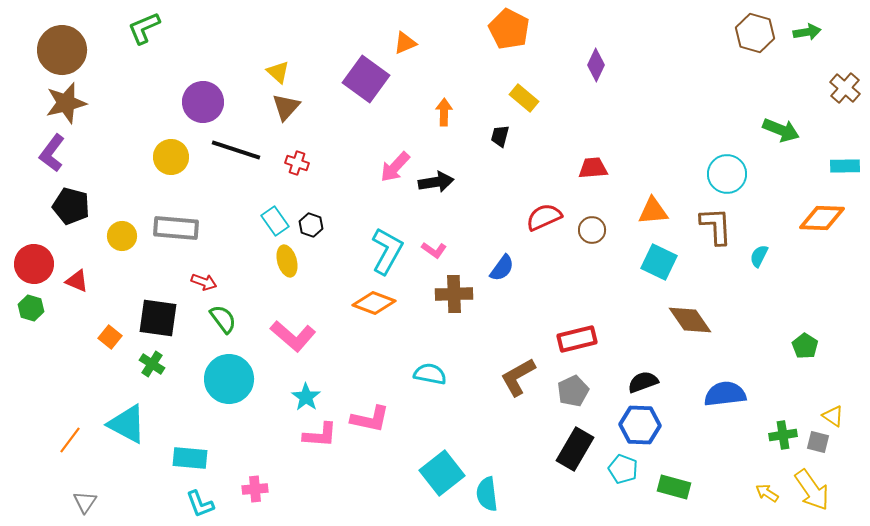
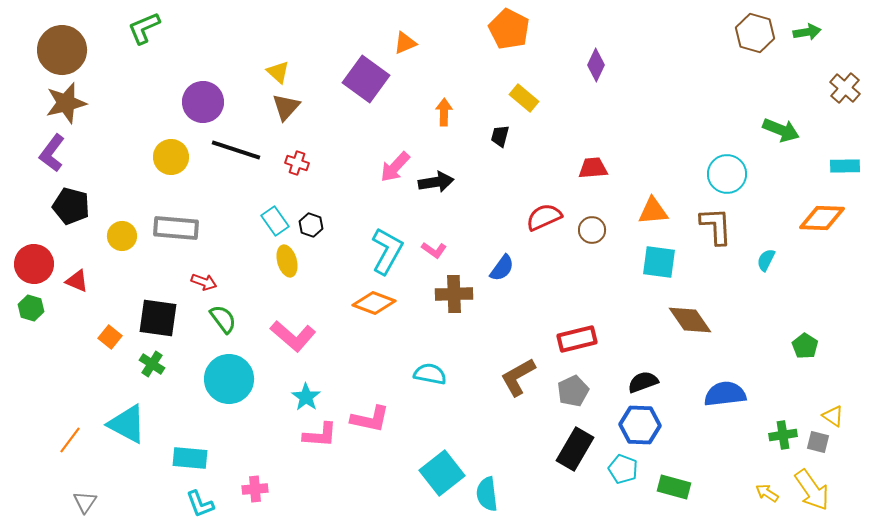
cyan semicircle at (759, 256): moved 7 px right, 4 px down
cyan square at (659, 262): rotated 18 degrees counterclockwise
